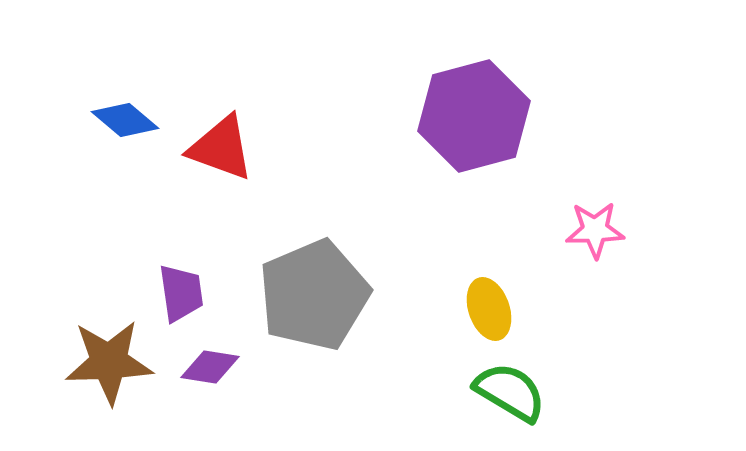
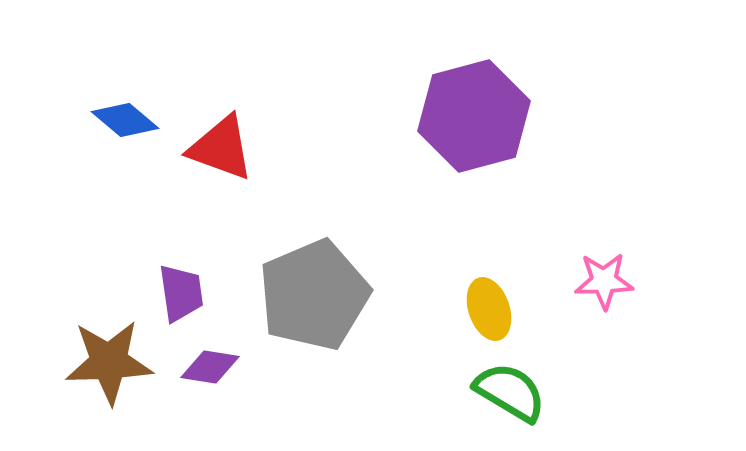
pink star: moved 9 px right, 51 px down
